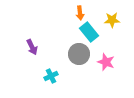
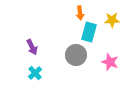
cyan rectangle: rotated 54 degrees clockwise
gray circle: moved 3 px left, 1 px down
pink star: moved 4 px right
cyan cross: moved 16 px left, 3 px up; rotated 16 degrees counterclockwise
